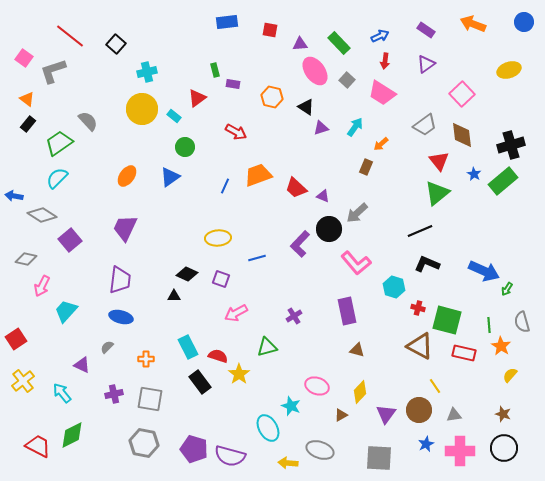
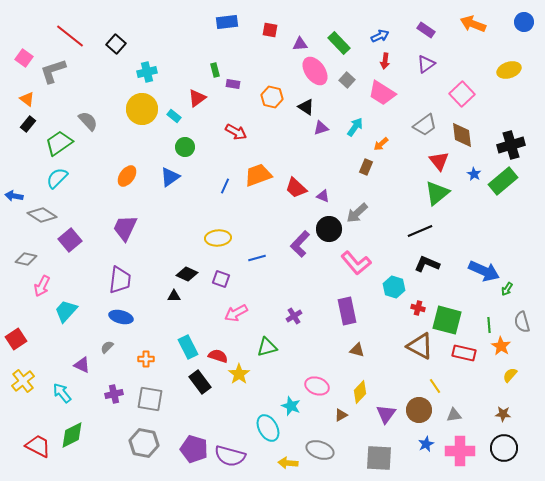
brown star at (503, 414): rotated 14 degrees counterclockwise
